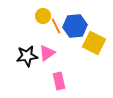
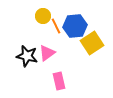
yellow square: moved 2 px left; rotated 30 degrees clockwise
black star: rotated 20 degrees clockwise
